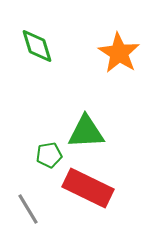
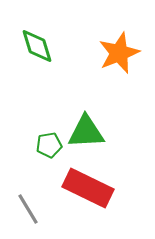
orange star: rotated 18 degrees clockwise
green pentagon: moved 10 px up
